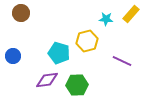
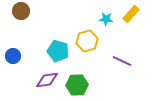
brown circle: moved 2 px up
cyan pentagon: moved 1 px left, 2 px up
